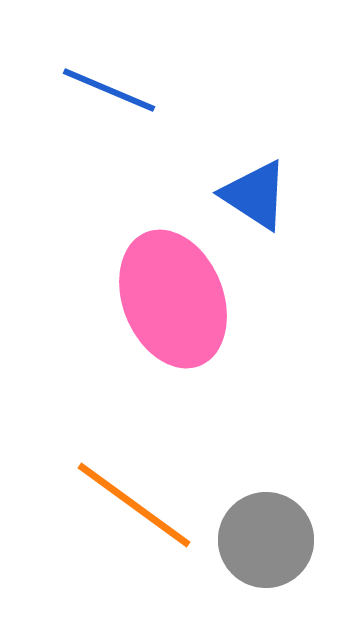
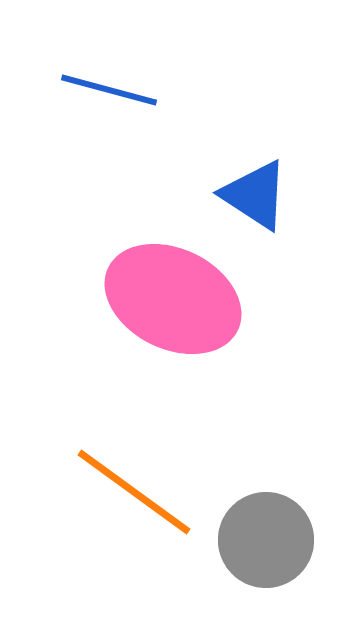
blue line: rotated 8 degrees counterclockwise
pink ellipse: rotated 42 degrees counterclockwise
orange line: moved 13 px up
